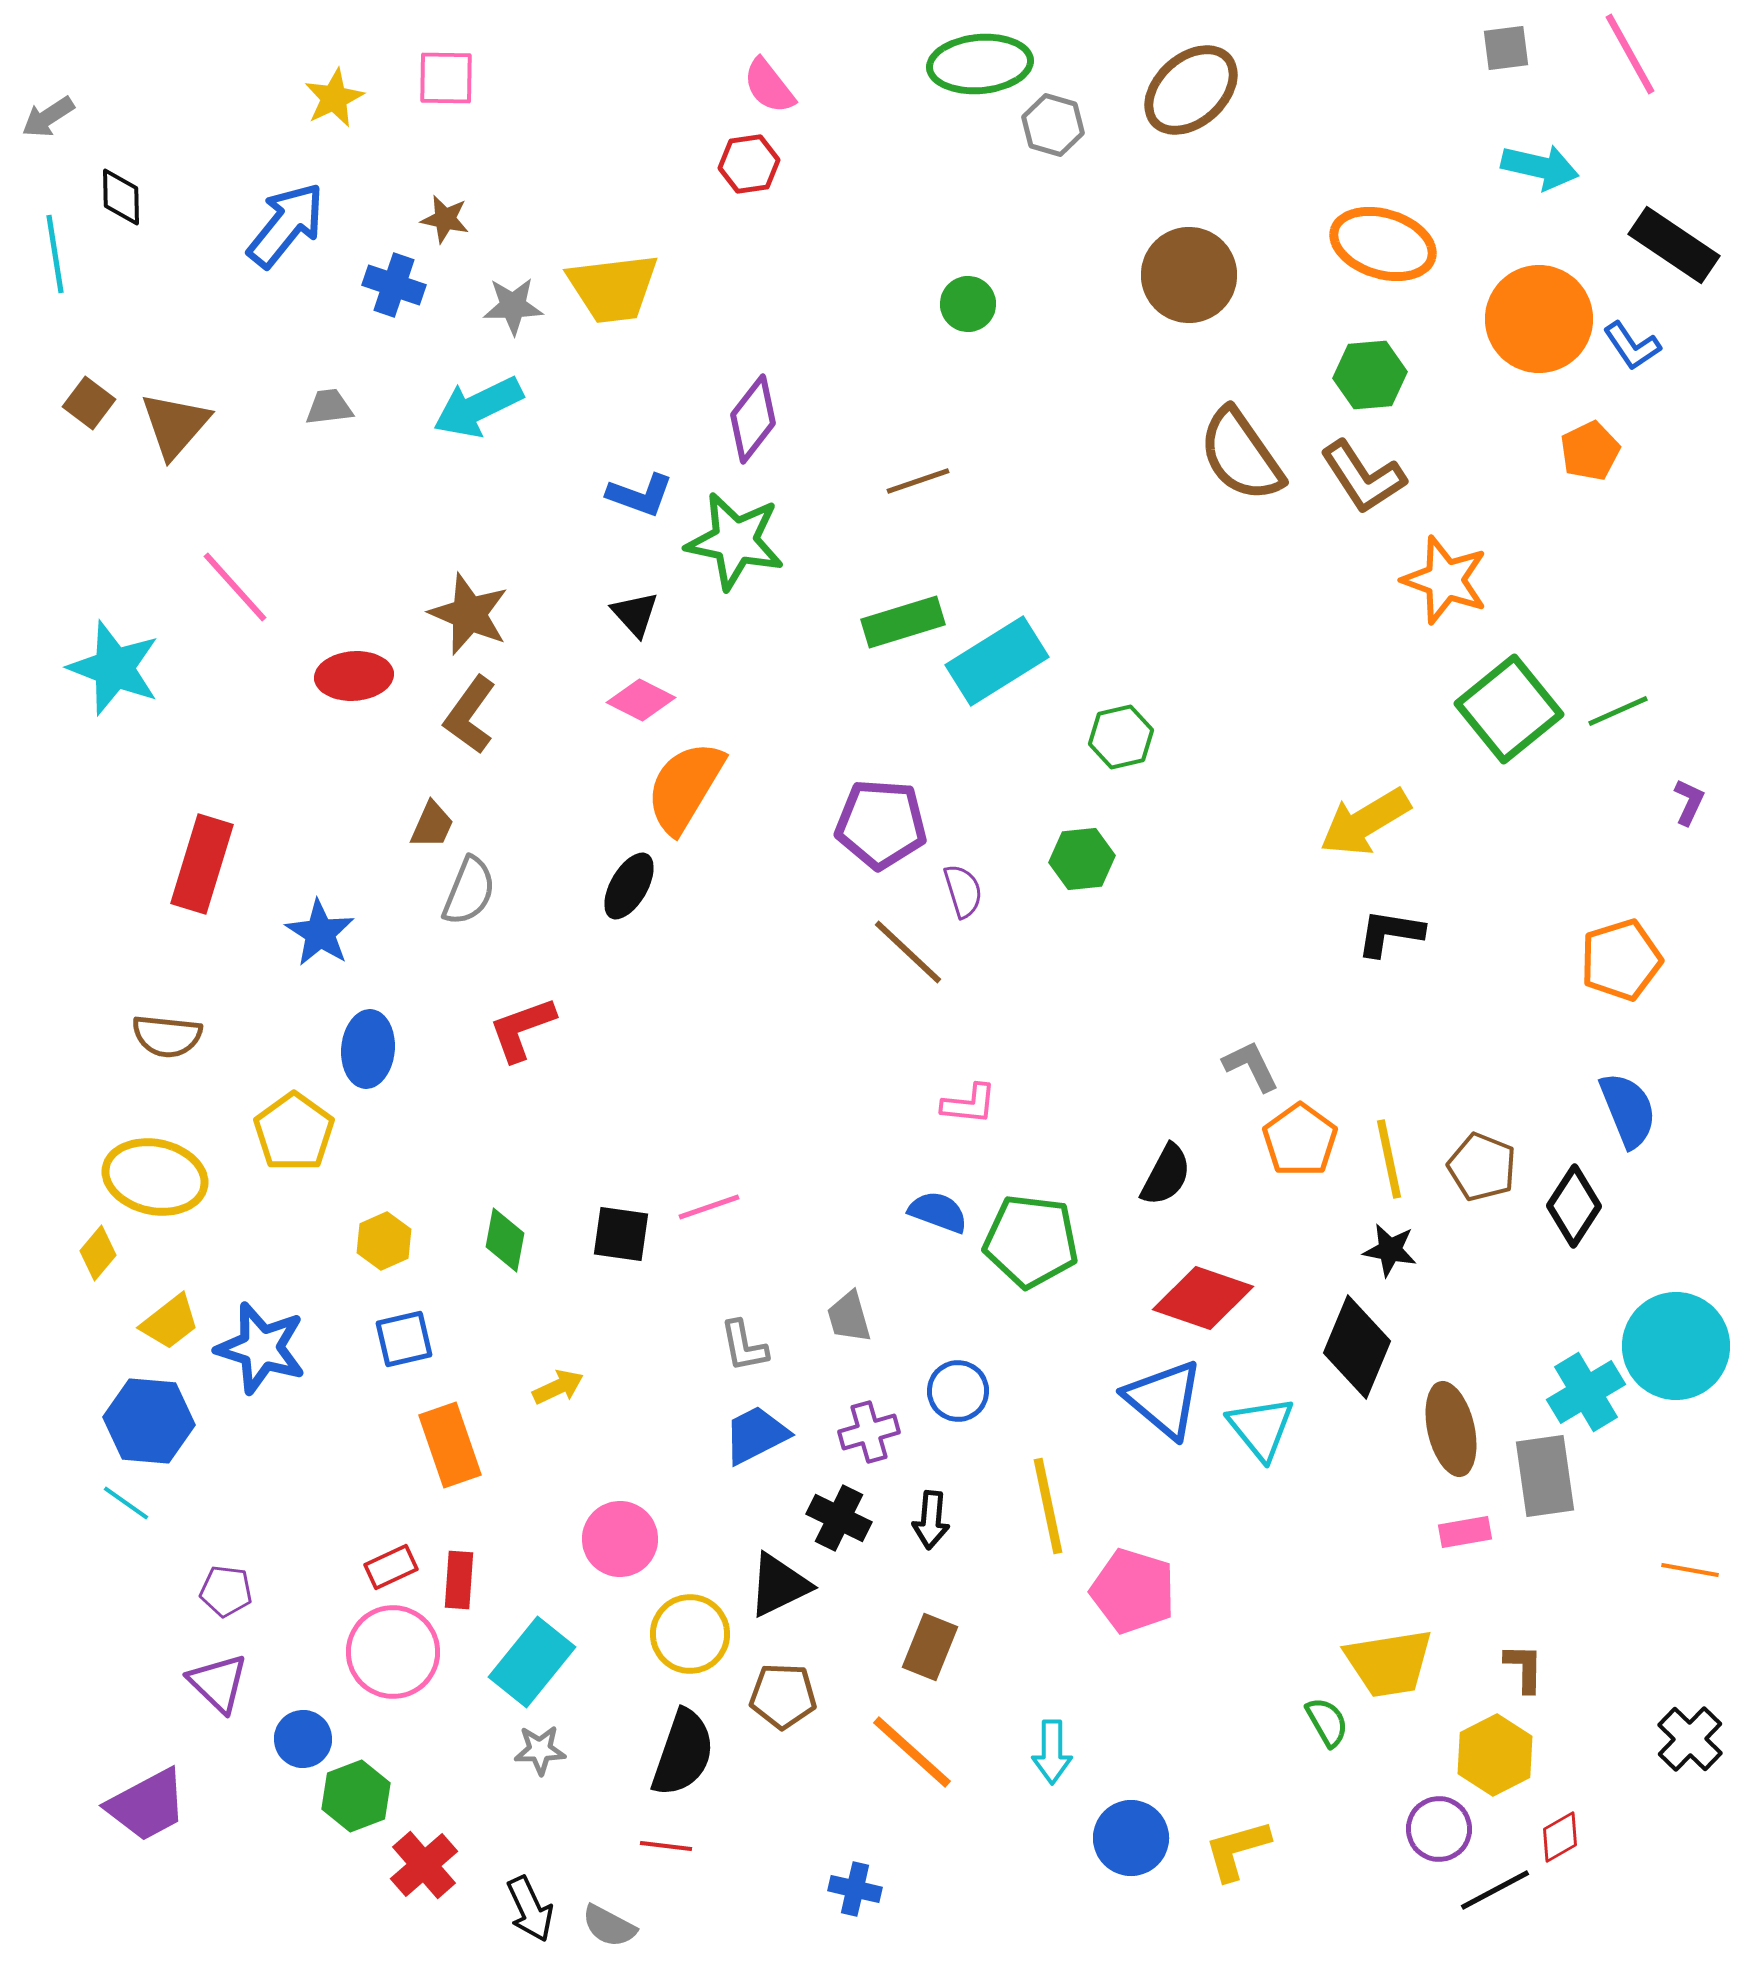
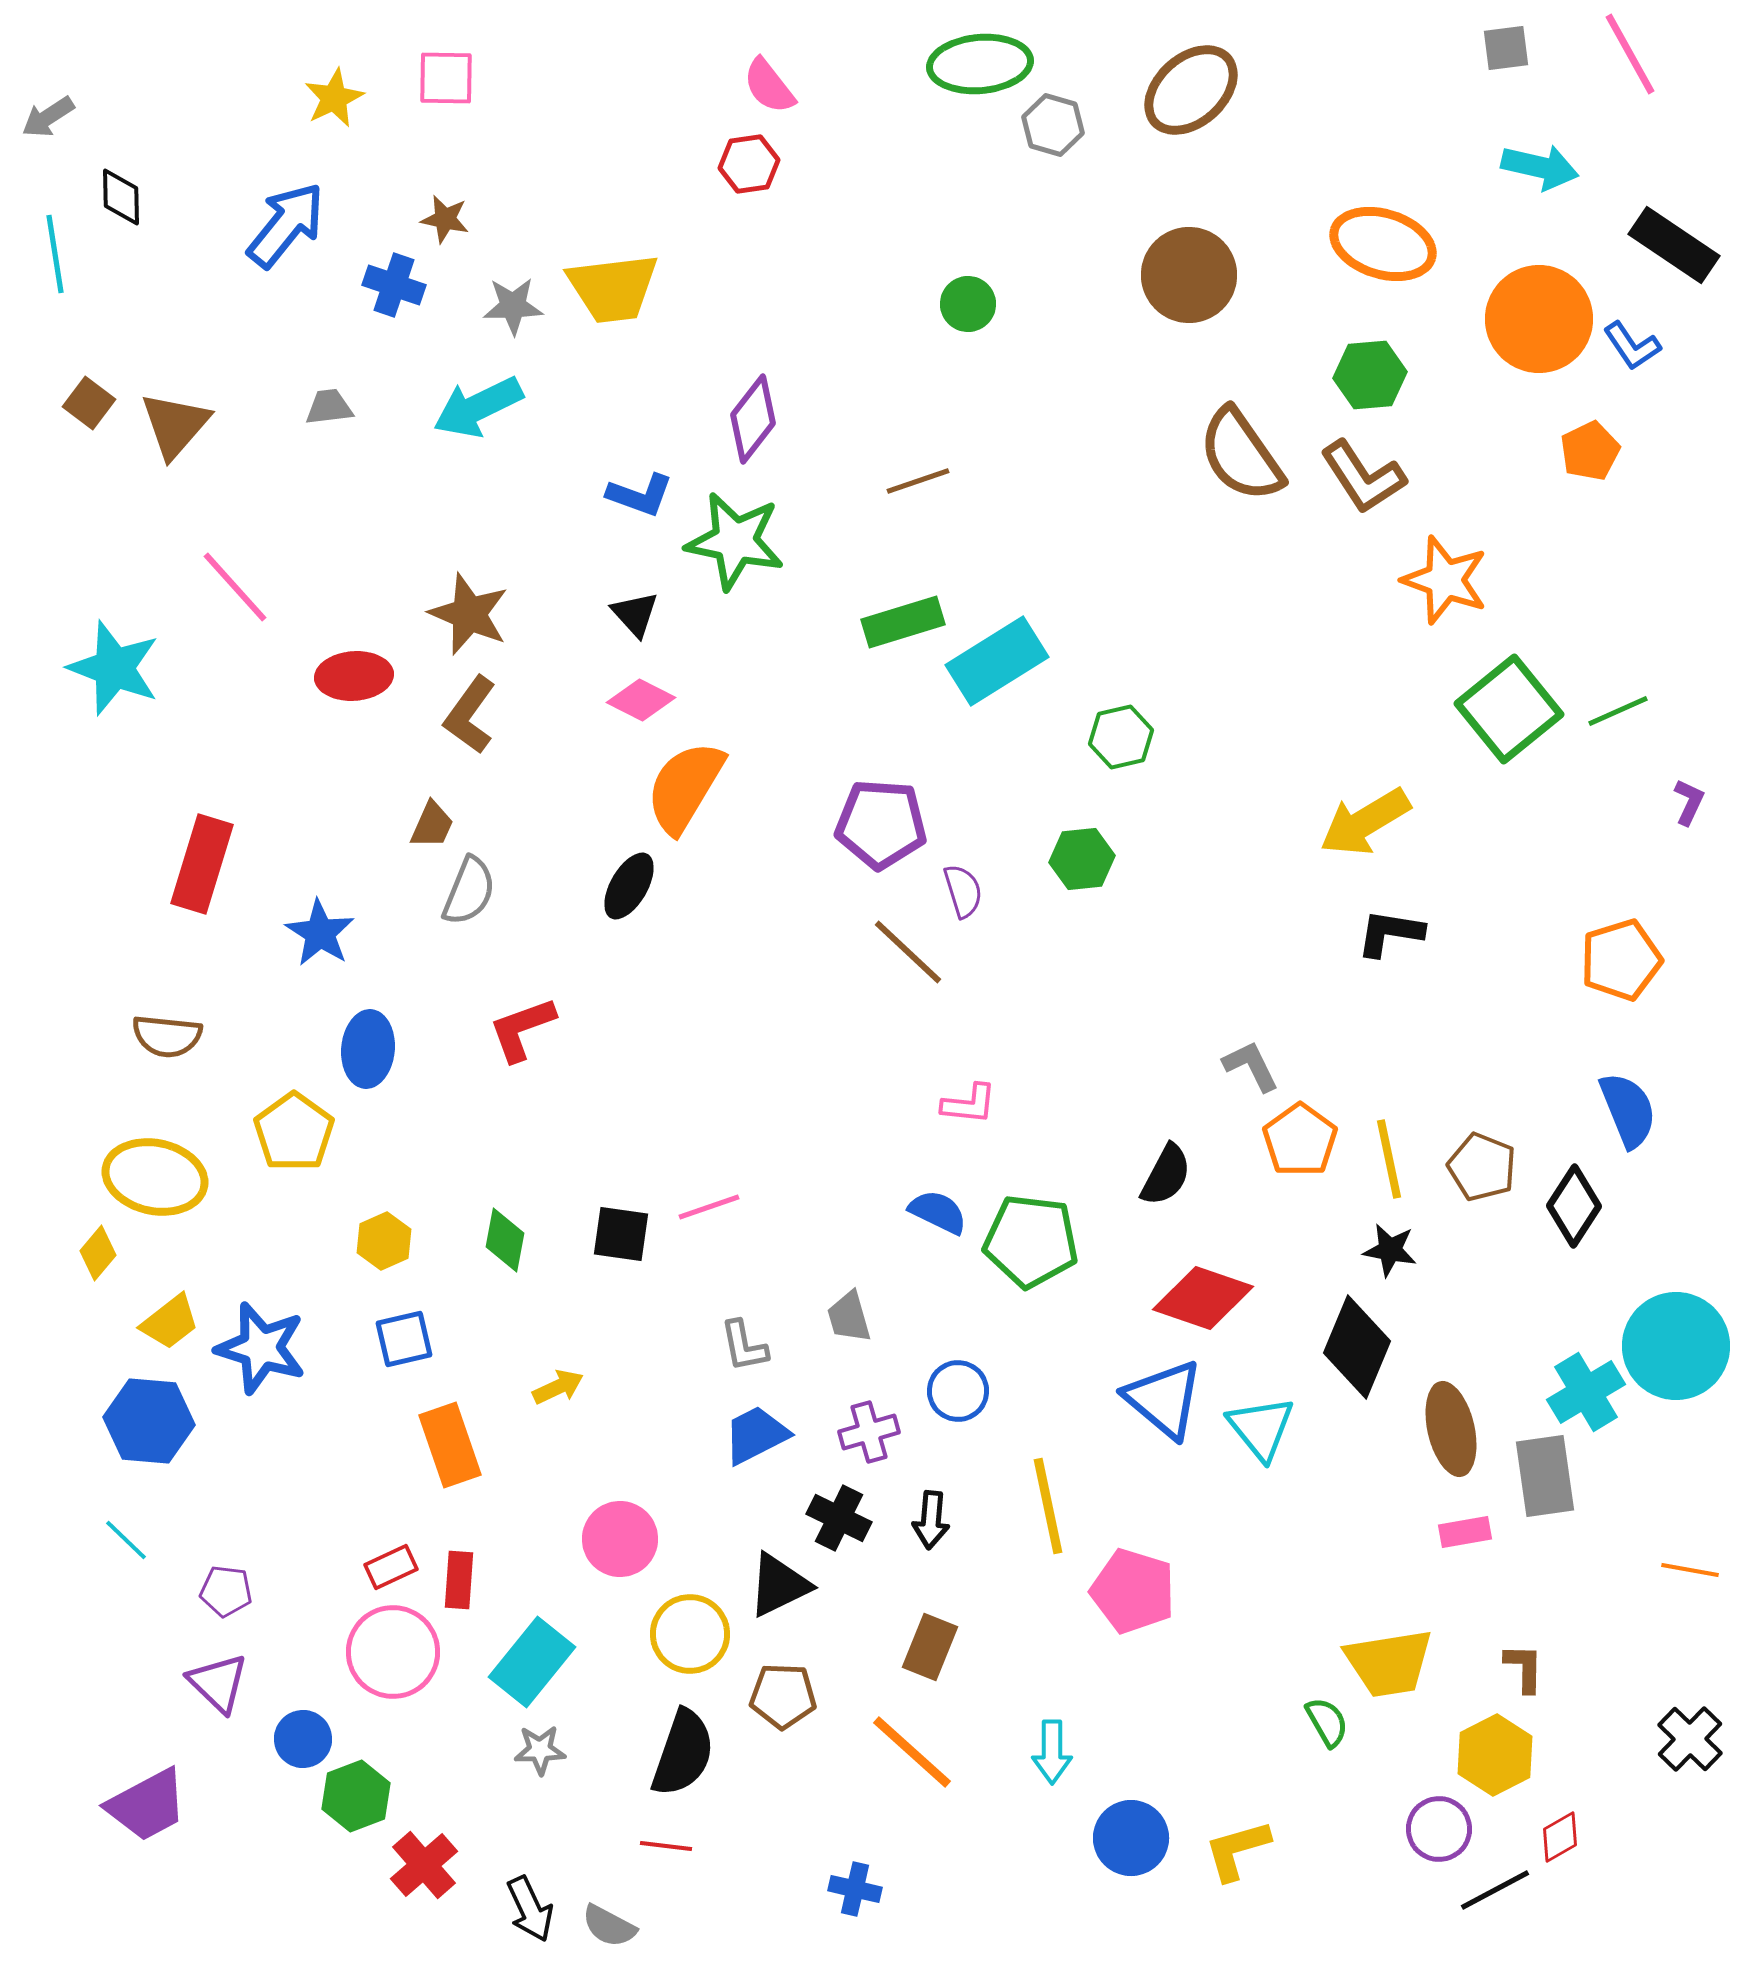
blue semicircle at (938, 1212): rotated 6 degrees clockwise
cyan line at (126, 1503): moved 37 px down; rotated 9 degrees clockwise
